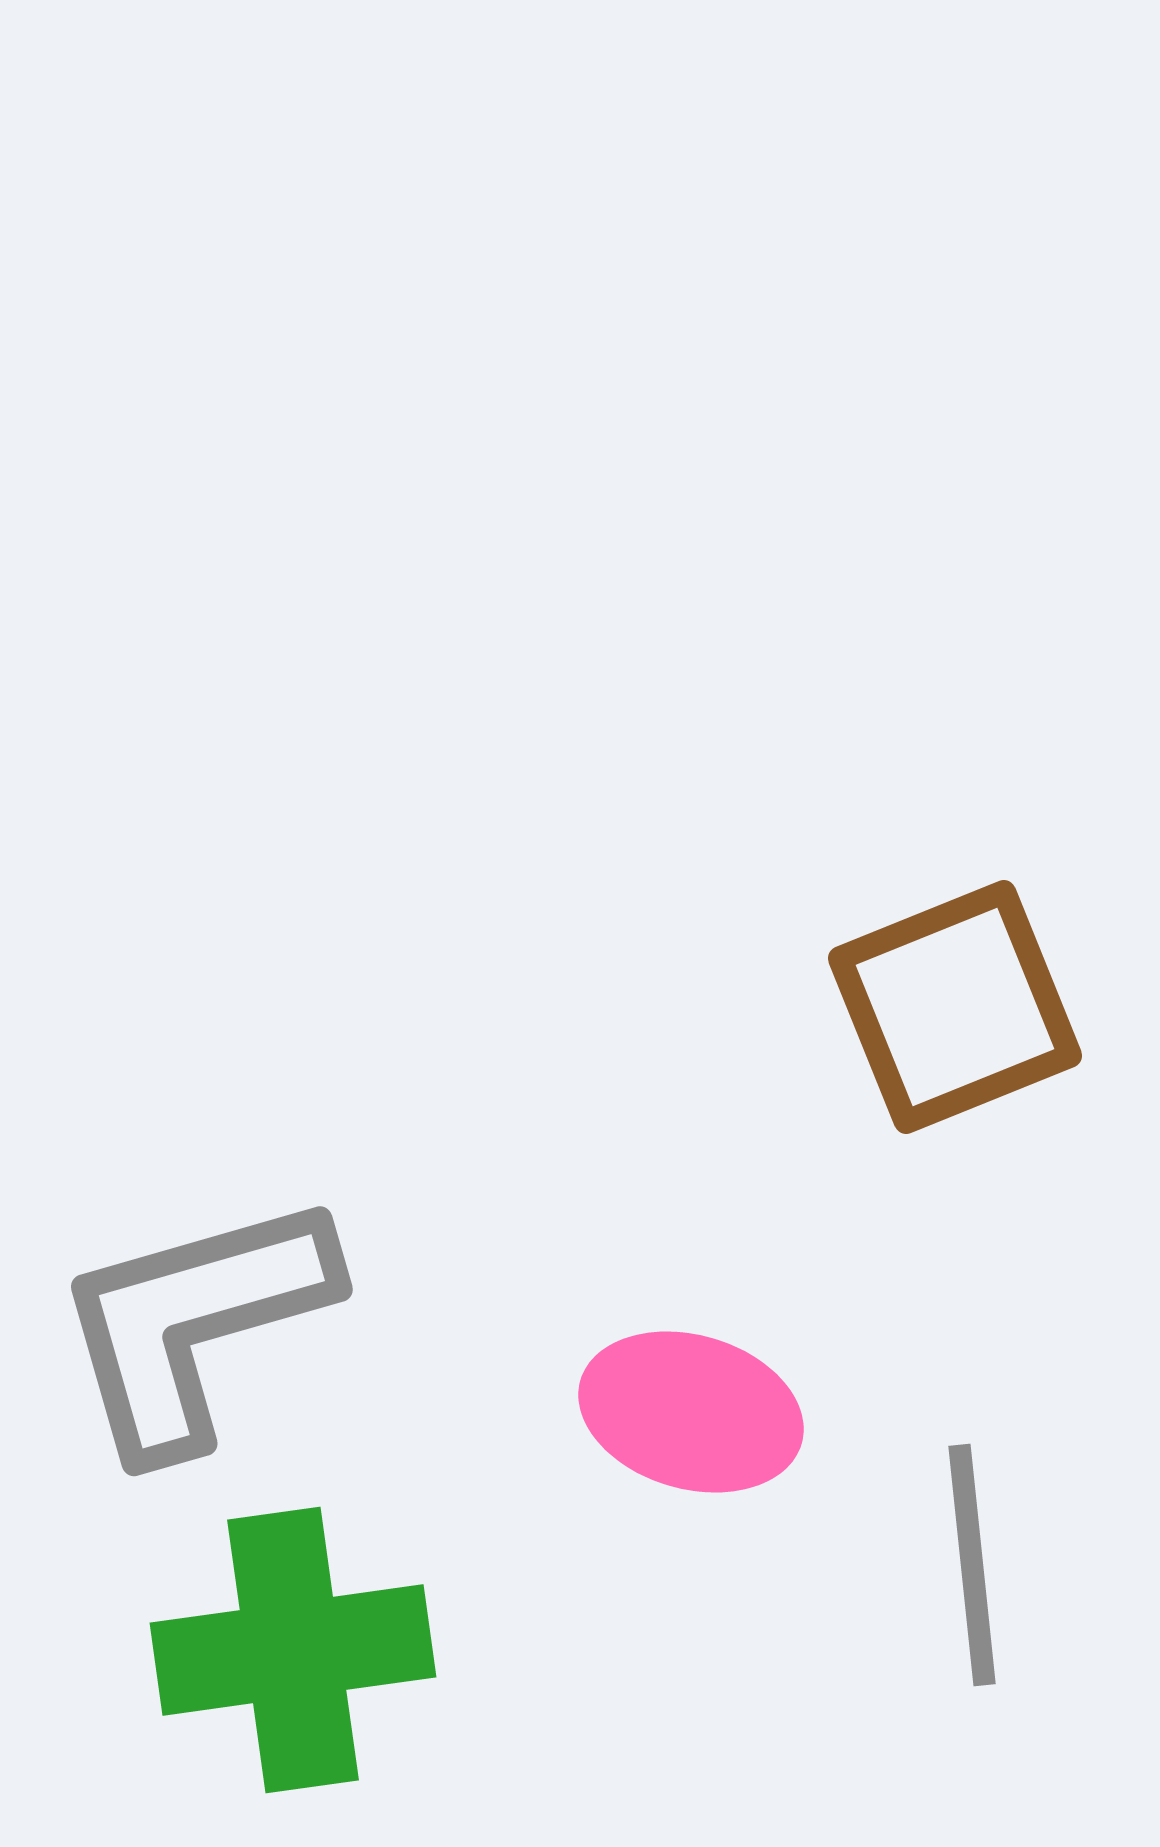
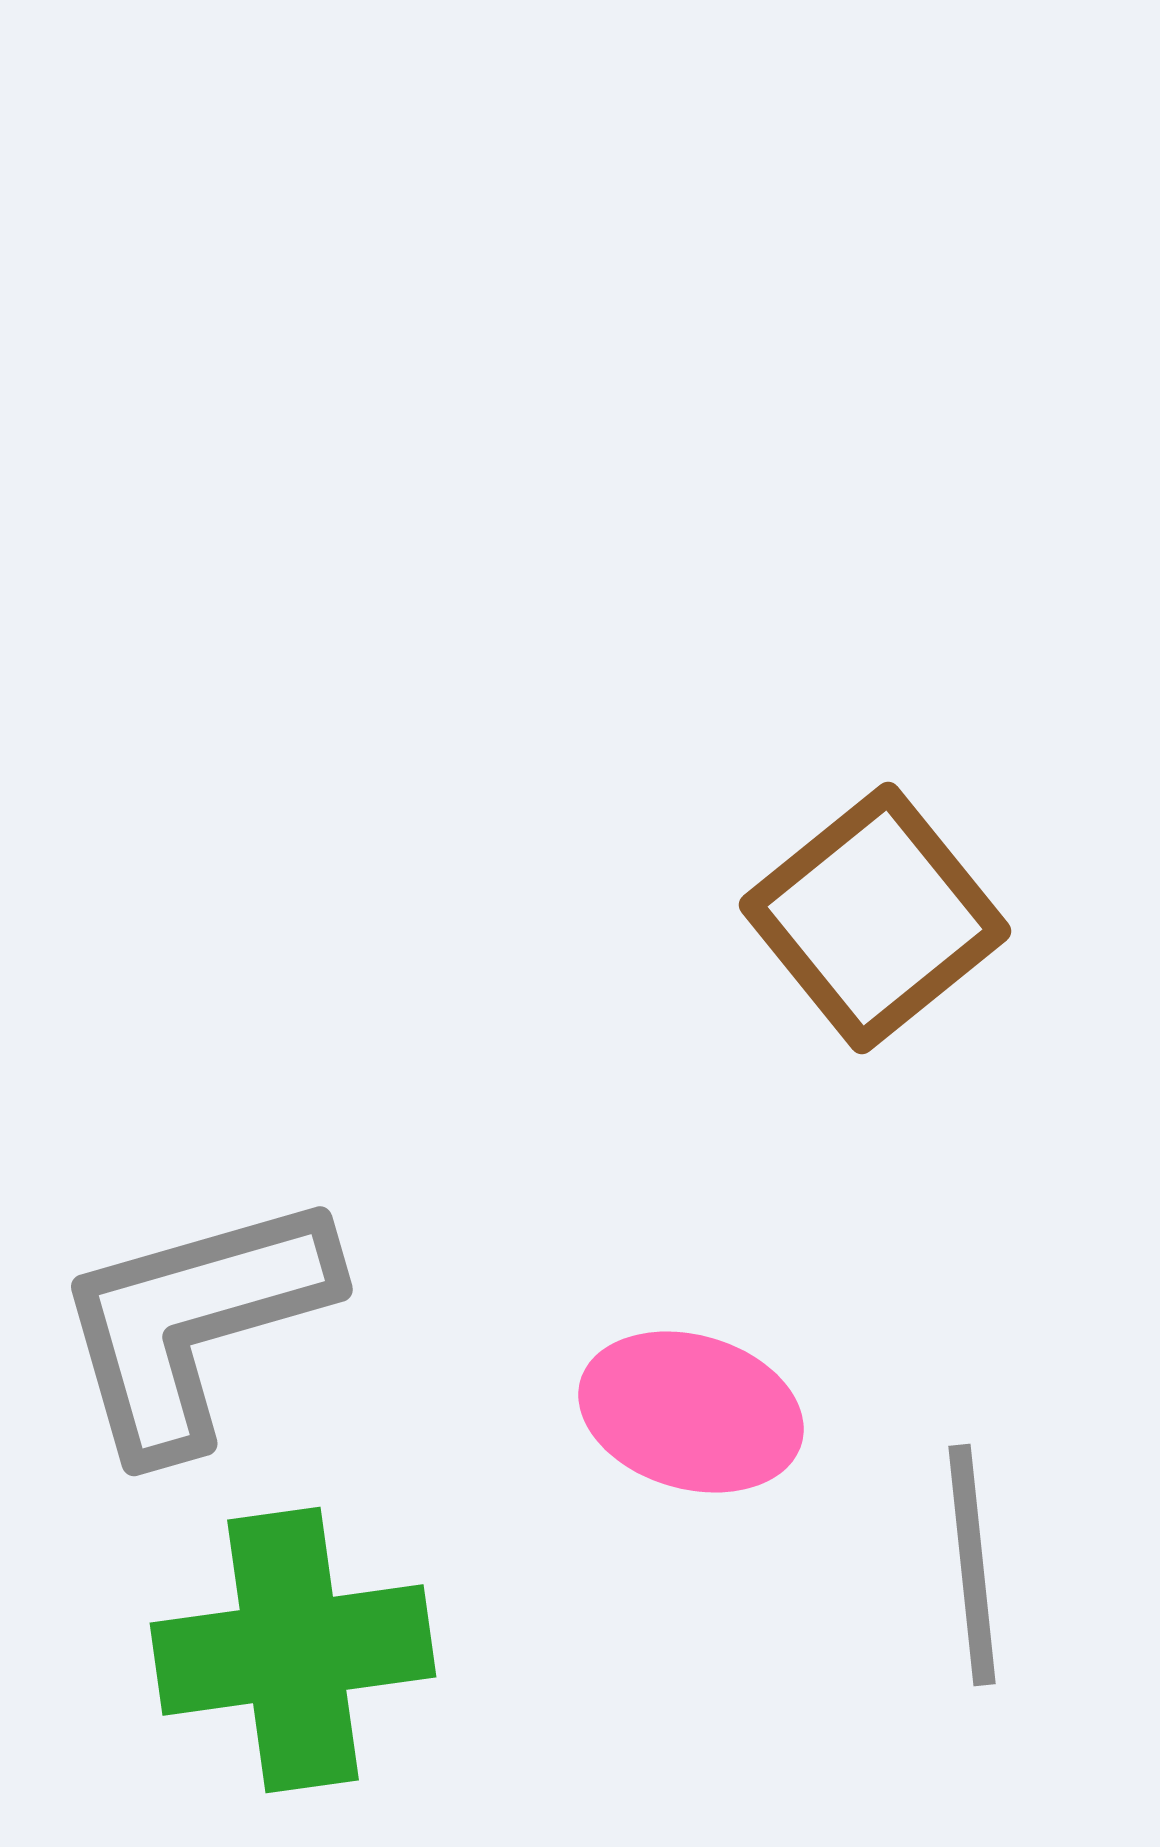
brown square: moved 80 px left, 89 px up; rotated 17 degrees counterclockwise
